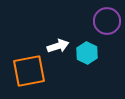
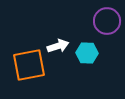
cyan hexagon: rotated 25 degrees counterclockwise
orange square: moved 6 px up
